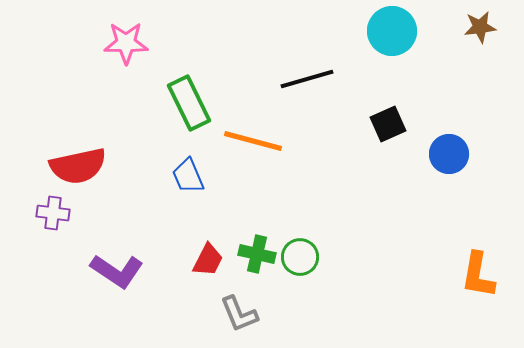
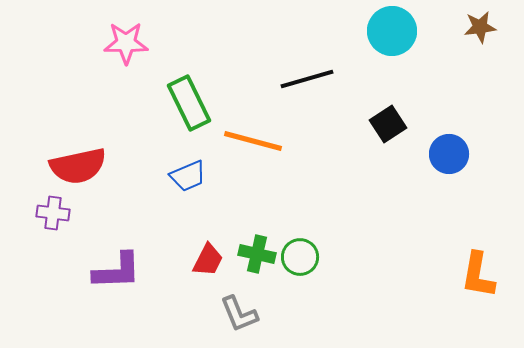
black square: rotated 9 degrees counterclockwise
blue trapezoid: rotated 90 degrees counterclockwise
purple L-shape: rotated 36 degrees counterclockwise
